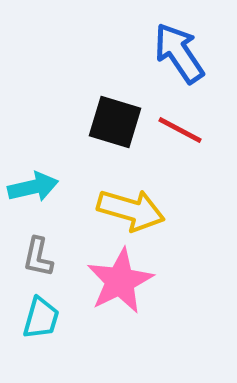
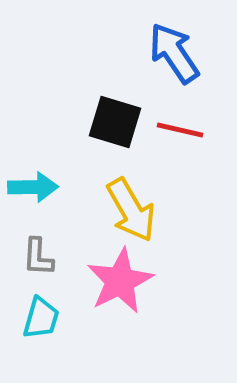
blue arrow: moved 5 px left
red line: rotated 15 degrees counterclockwise
cyan arrow: rotated 12 degrees clockwise
yellow arrow: rotated 44 degrees clockwise
gray L-shape: rotated 9 degrees counterclockwise
